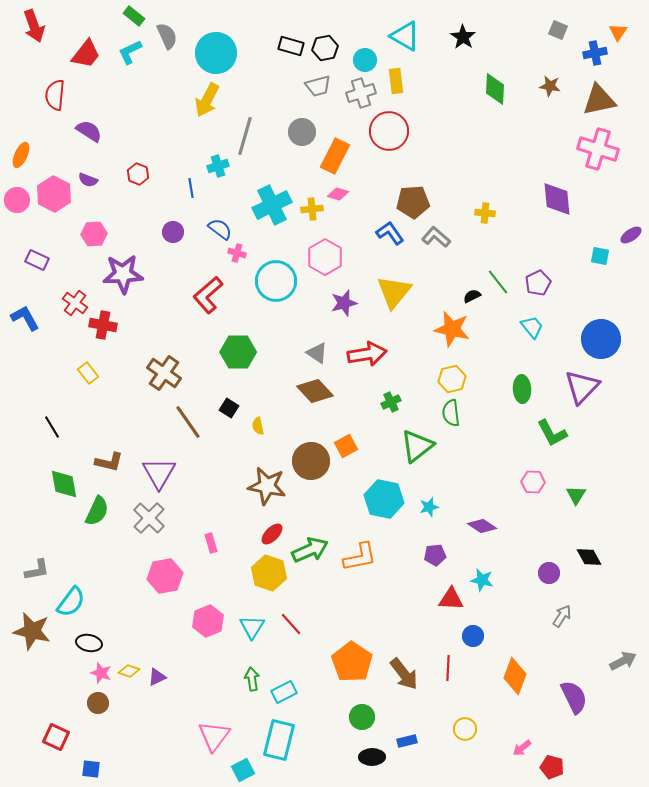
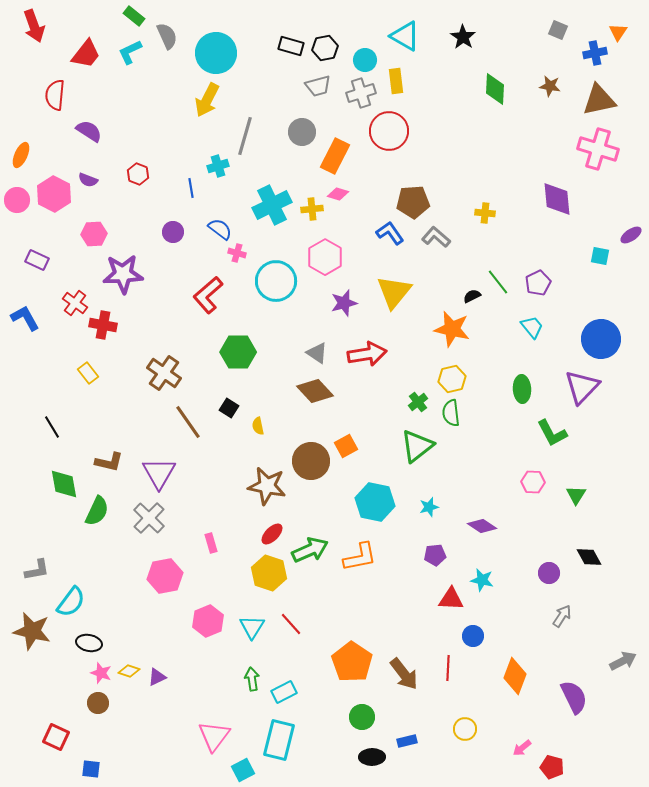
green cross at (391, 402): moved 27 px right; rotated 12 degrees counterclockwise
cyan hexagon at (384, 499): moved 9 px left, 3 px down
